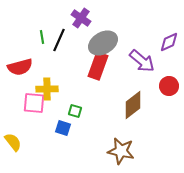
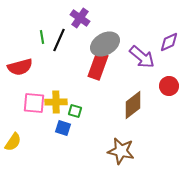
purple cross: moved 1 px left
gray ellipse: moved 2 px right, 1 px down
purple arrow: moved 4 px up
yellow cross: moved 9 px right, 13 px down
yellow semicircle: rotated 72 degrees clockwise
